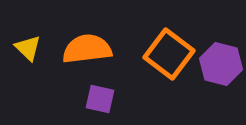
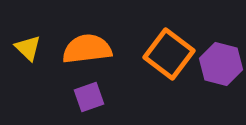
purple square: moved 11 px left, 2 px up; rotated 32 degrees counterclockwise
